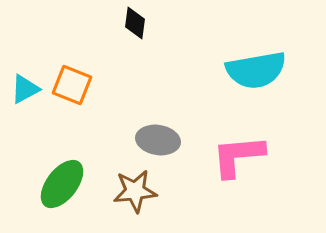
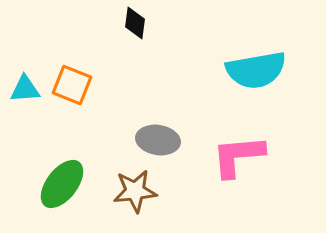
cyan triangle: rotated 24 degrees clockwise
